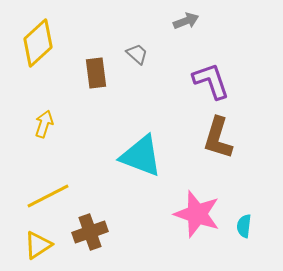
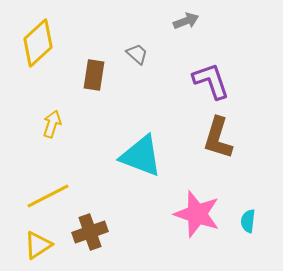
brown rectangle: moved 2 px left, 2 px down; rotated 16 degrees clockwise
yellow arrow: moved 8 px right
cyan semicircle: moved 4 px right, 5 px up
